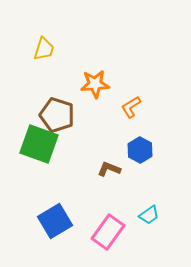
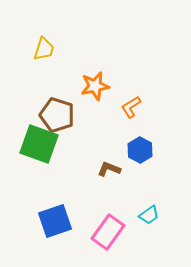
orange star: moved 2 px down; rotated 8 degrees counterclockwise
blue square: rotated 12 degrees clockwise
